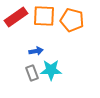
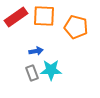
orange pentagon: moved 4 px right, 7 px down
